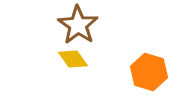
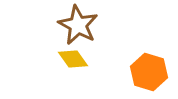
brown star: rotated 6 degrees counterclockwise
